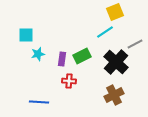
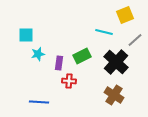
yellow square: moved 10 px right, 3 px down
cyan line: moved 1 px left; rotated 48 degrees clockwise
gray line: moved 4 px up; rotated 14 degrees counterclockwise
purple rectangle: moved 3 px left, 4 px down
brown cross: rotated 30 degrees counterclockwise
